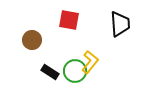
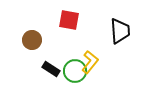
black trapezoid: moved 7 px down
black rectangle: moved 1 px right, 3 px up
